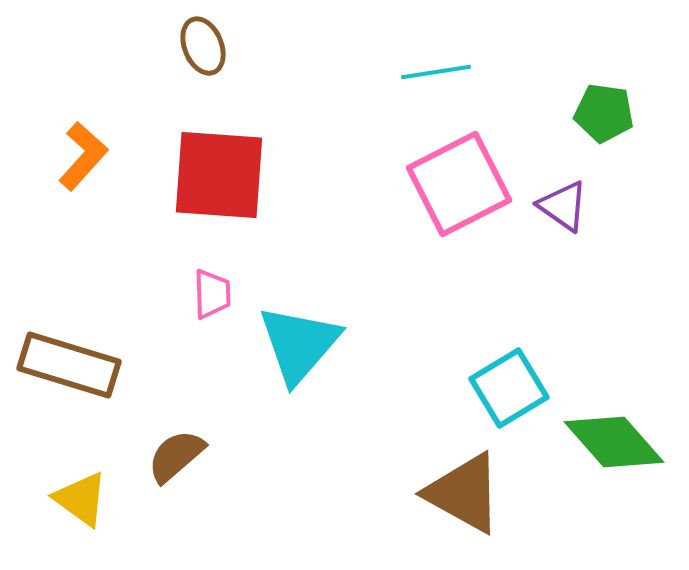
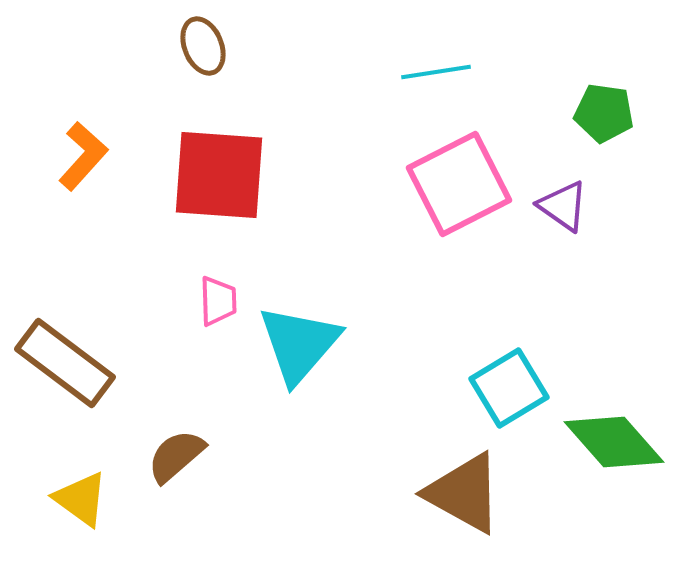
pink trapezoid: moved 6 px right, 7 px down
brown rectangle: moved 4 px left, 2 px up; rotated 20 degrees clockwise
